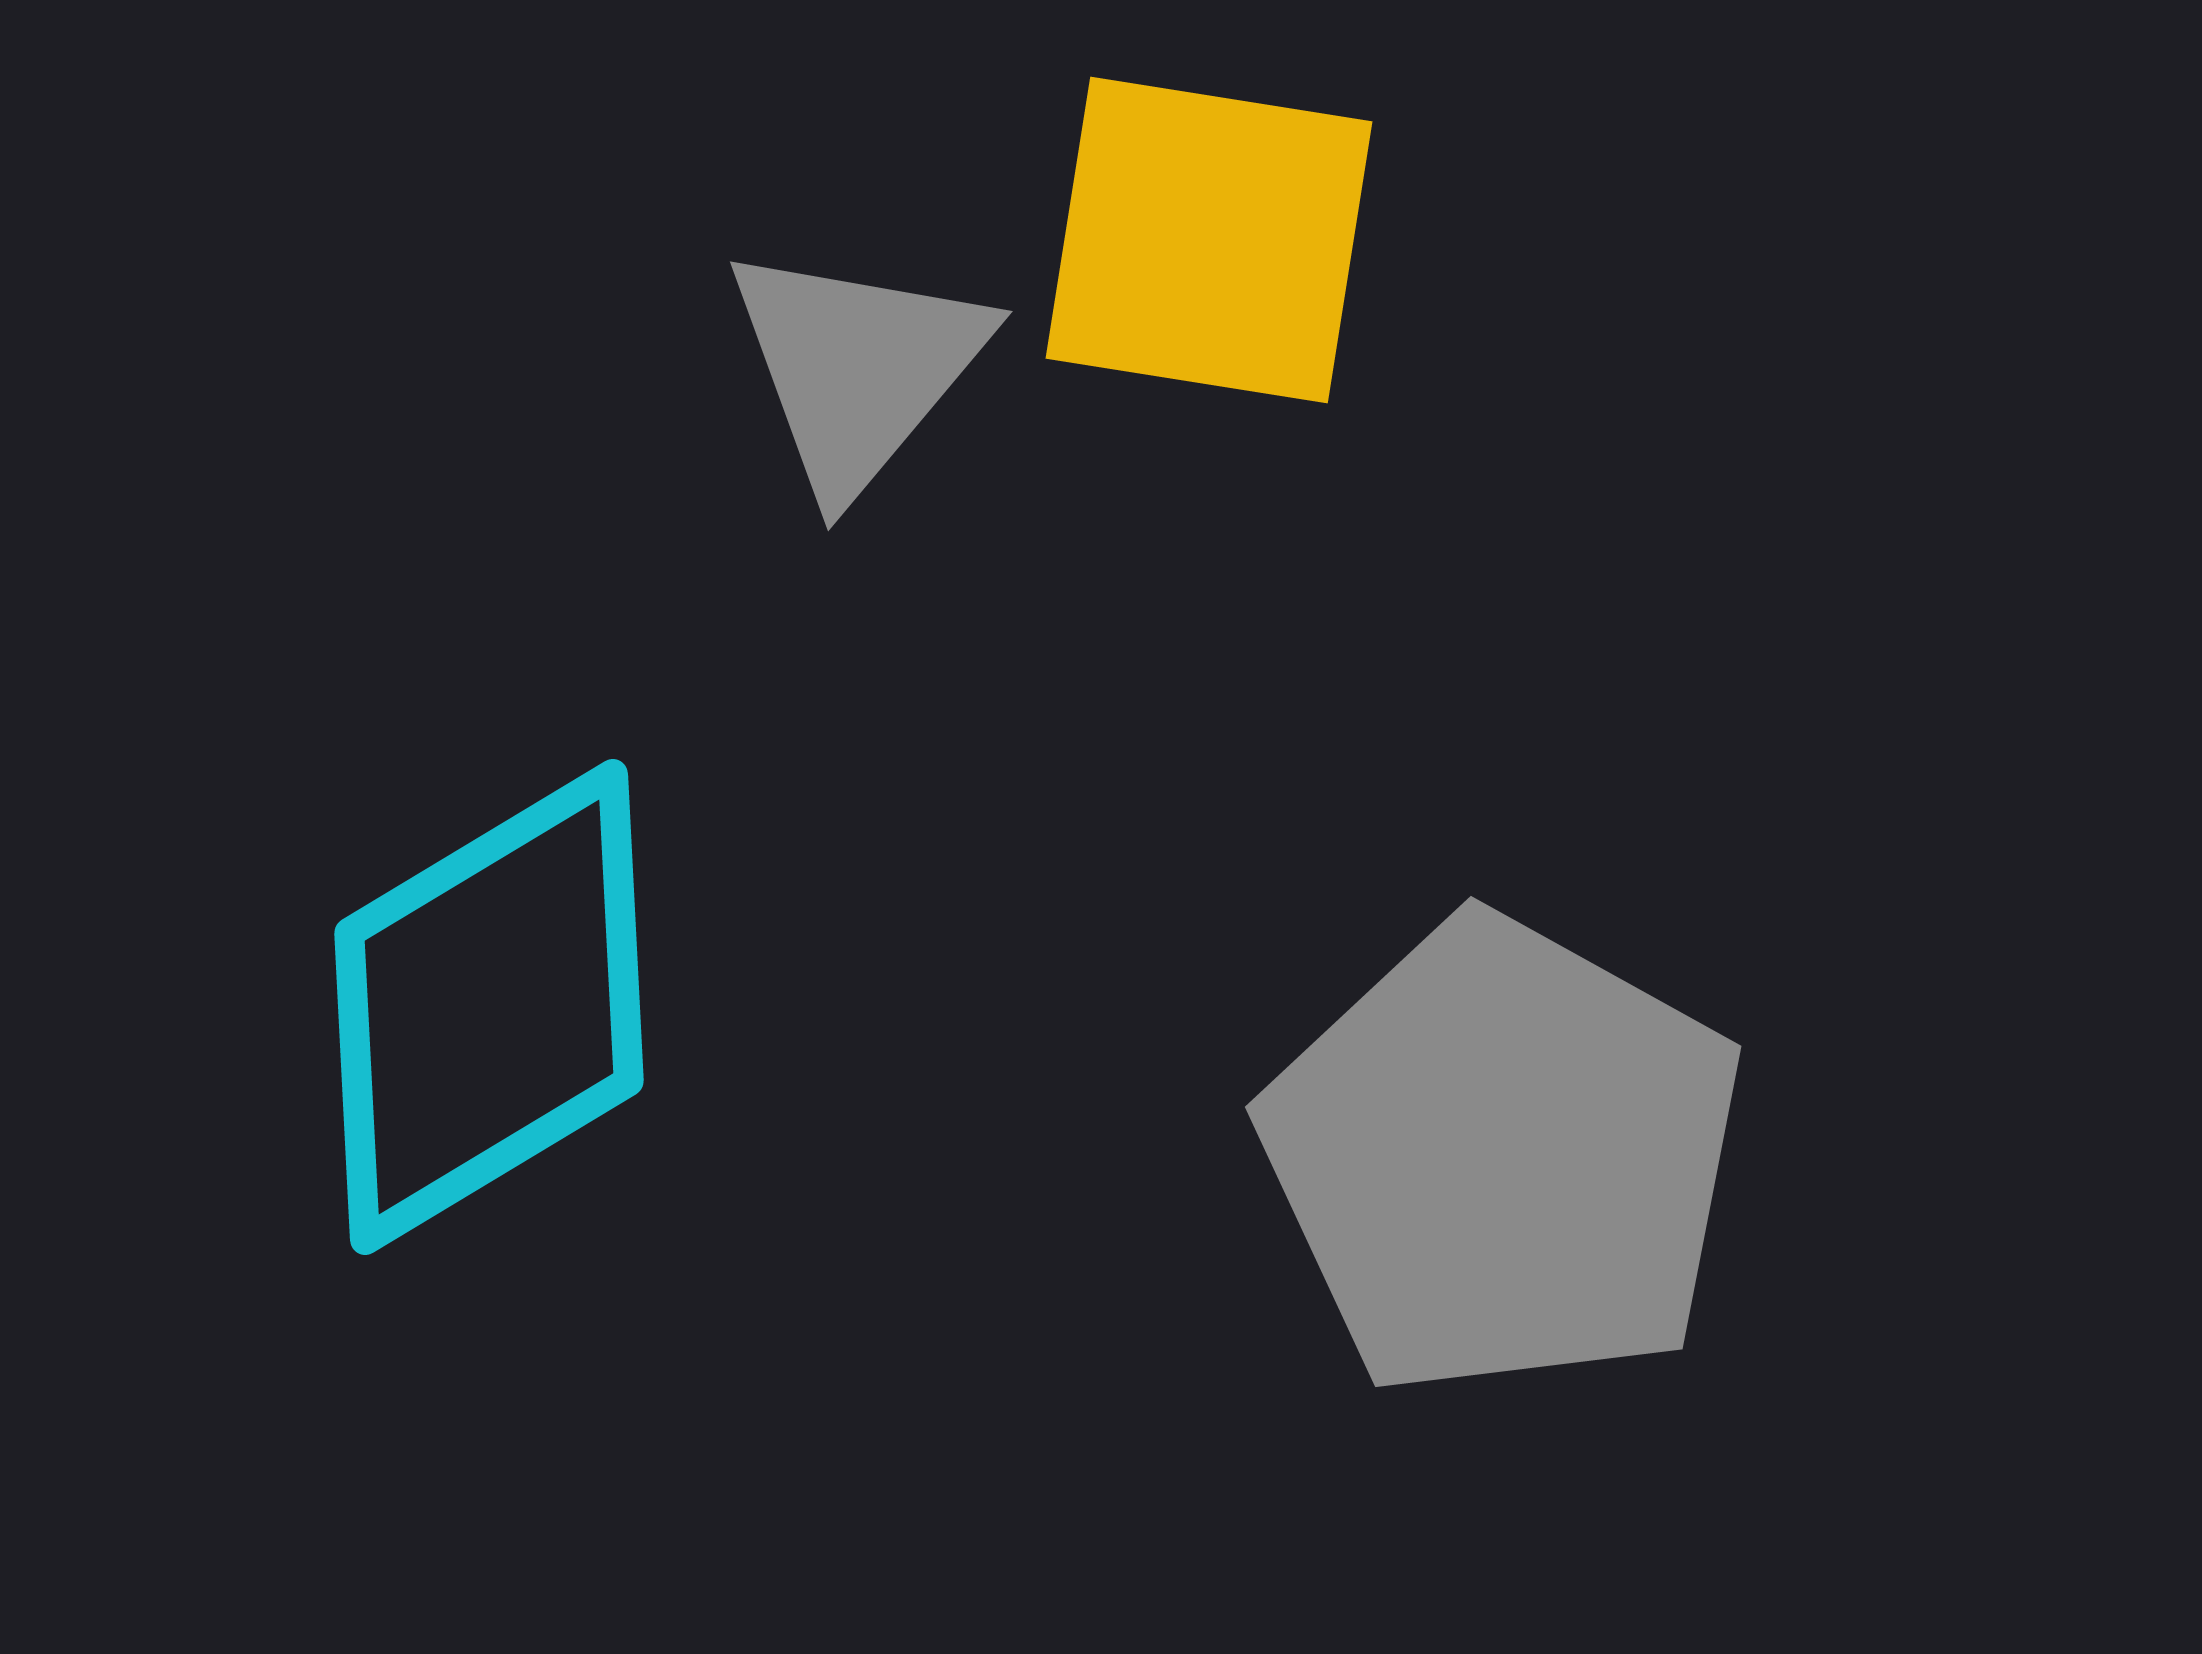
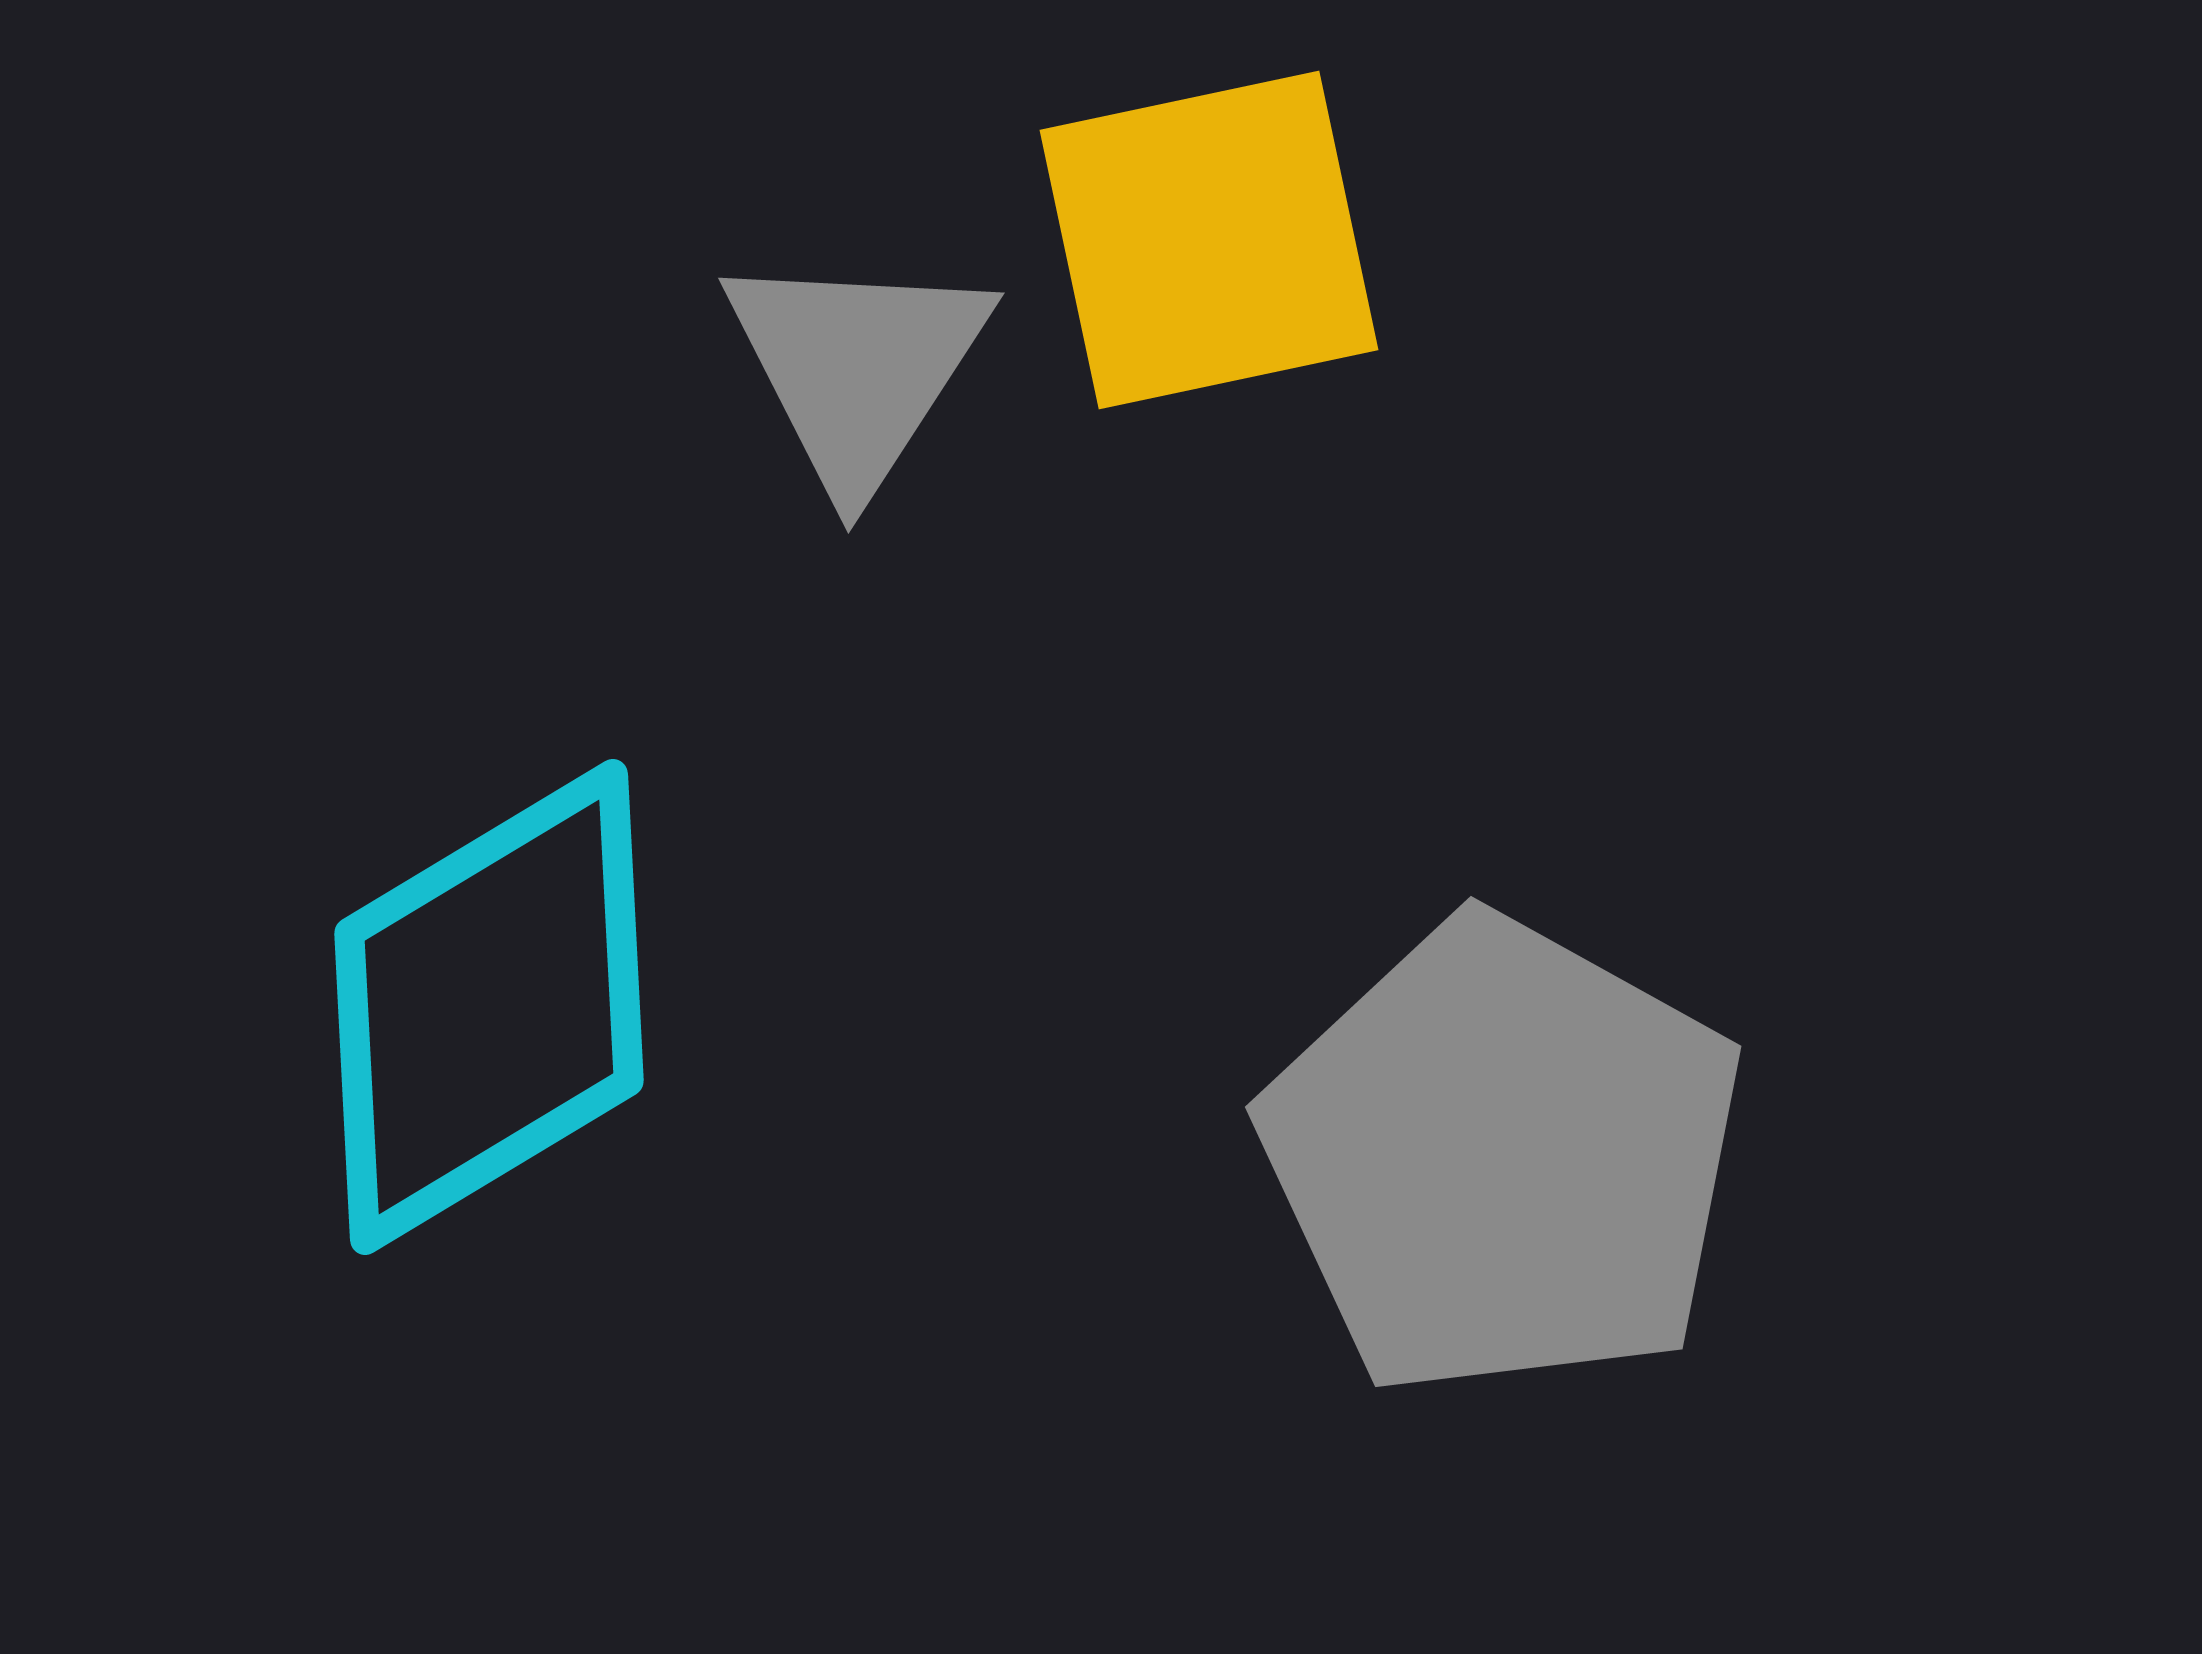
yellow square: rotated 21 degrees counterclockwise
gray triangle: rotated 7 degrees counterclockwise
